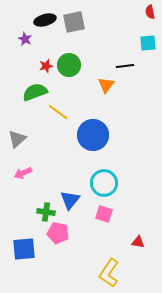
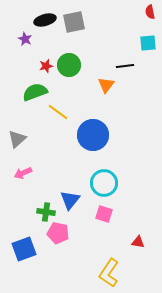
blue square: rotated 15 degrees counterclockwise
